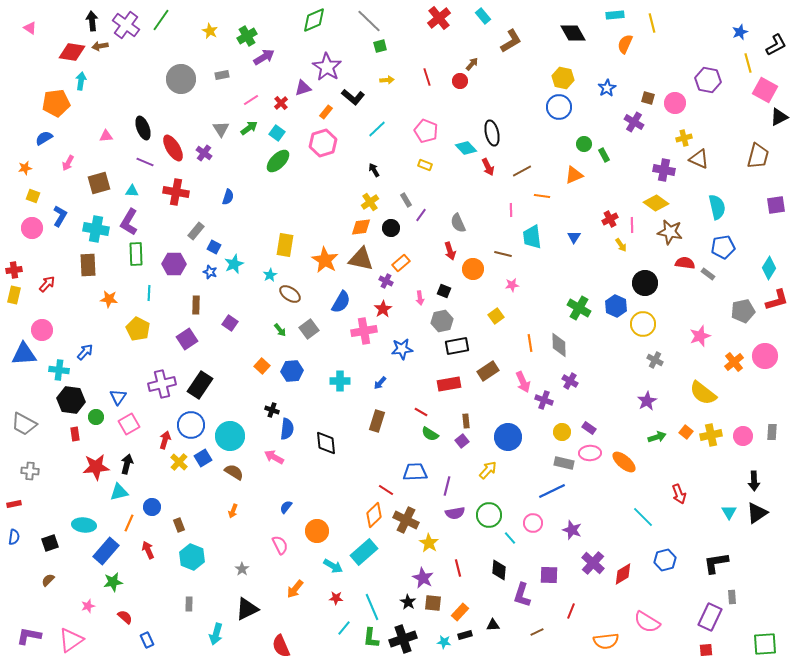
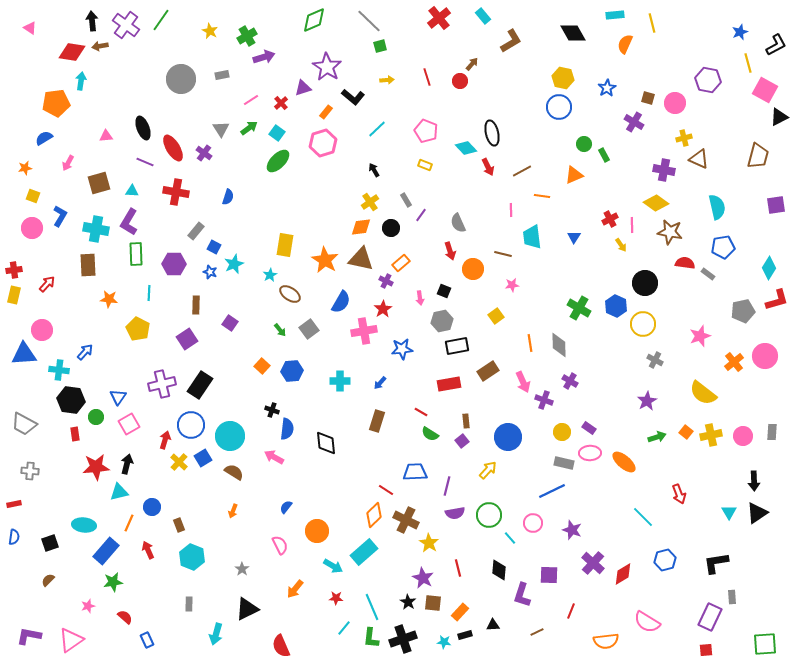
purple arrow at (264, 57): rotated 15 degrees clockwise
